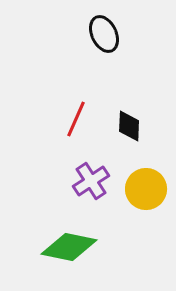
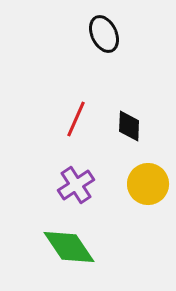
purple cross: moved 15 px left, 4 px down
yellow circle: moved 2 px right, 5 px up
green diamond: rotated 44 degrees clockwise
